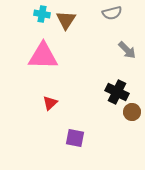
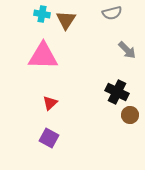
brown circle: moved 2 px left, 3 px down
purple square: moved 26 px left; rotated 18 degrees clockwise
